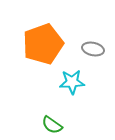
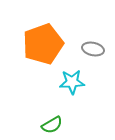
green semicircle: rotated 65 degrees counterclockwise
